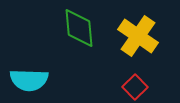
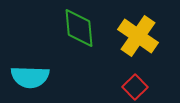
cyan semicircle: moved 1 px right, 3 px up
